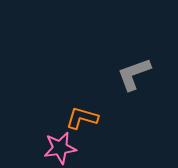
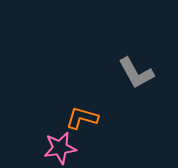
gray L-shape: moved 2 px right, 1 px up; rotated 99 degrees counterclockwise
